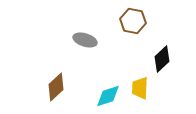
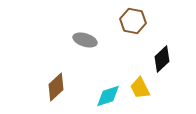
yellow trapezoid: rotated 30 degrees counterclockwise
